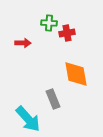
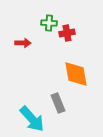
gray rectangle: moved 5 px right, 4 px down
cyan arrow: moved 4 px right
